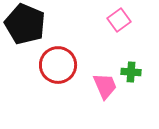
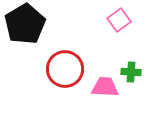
black pentagon: rotated 18 degrees clockwise
red circle: moved 7 px right, 4 px down
pink trapezoid: moved 1 px down; rotated 64 degrees counterclockwise
